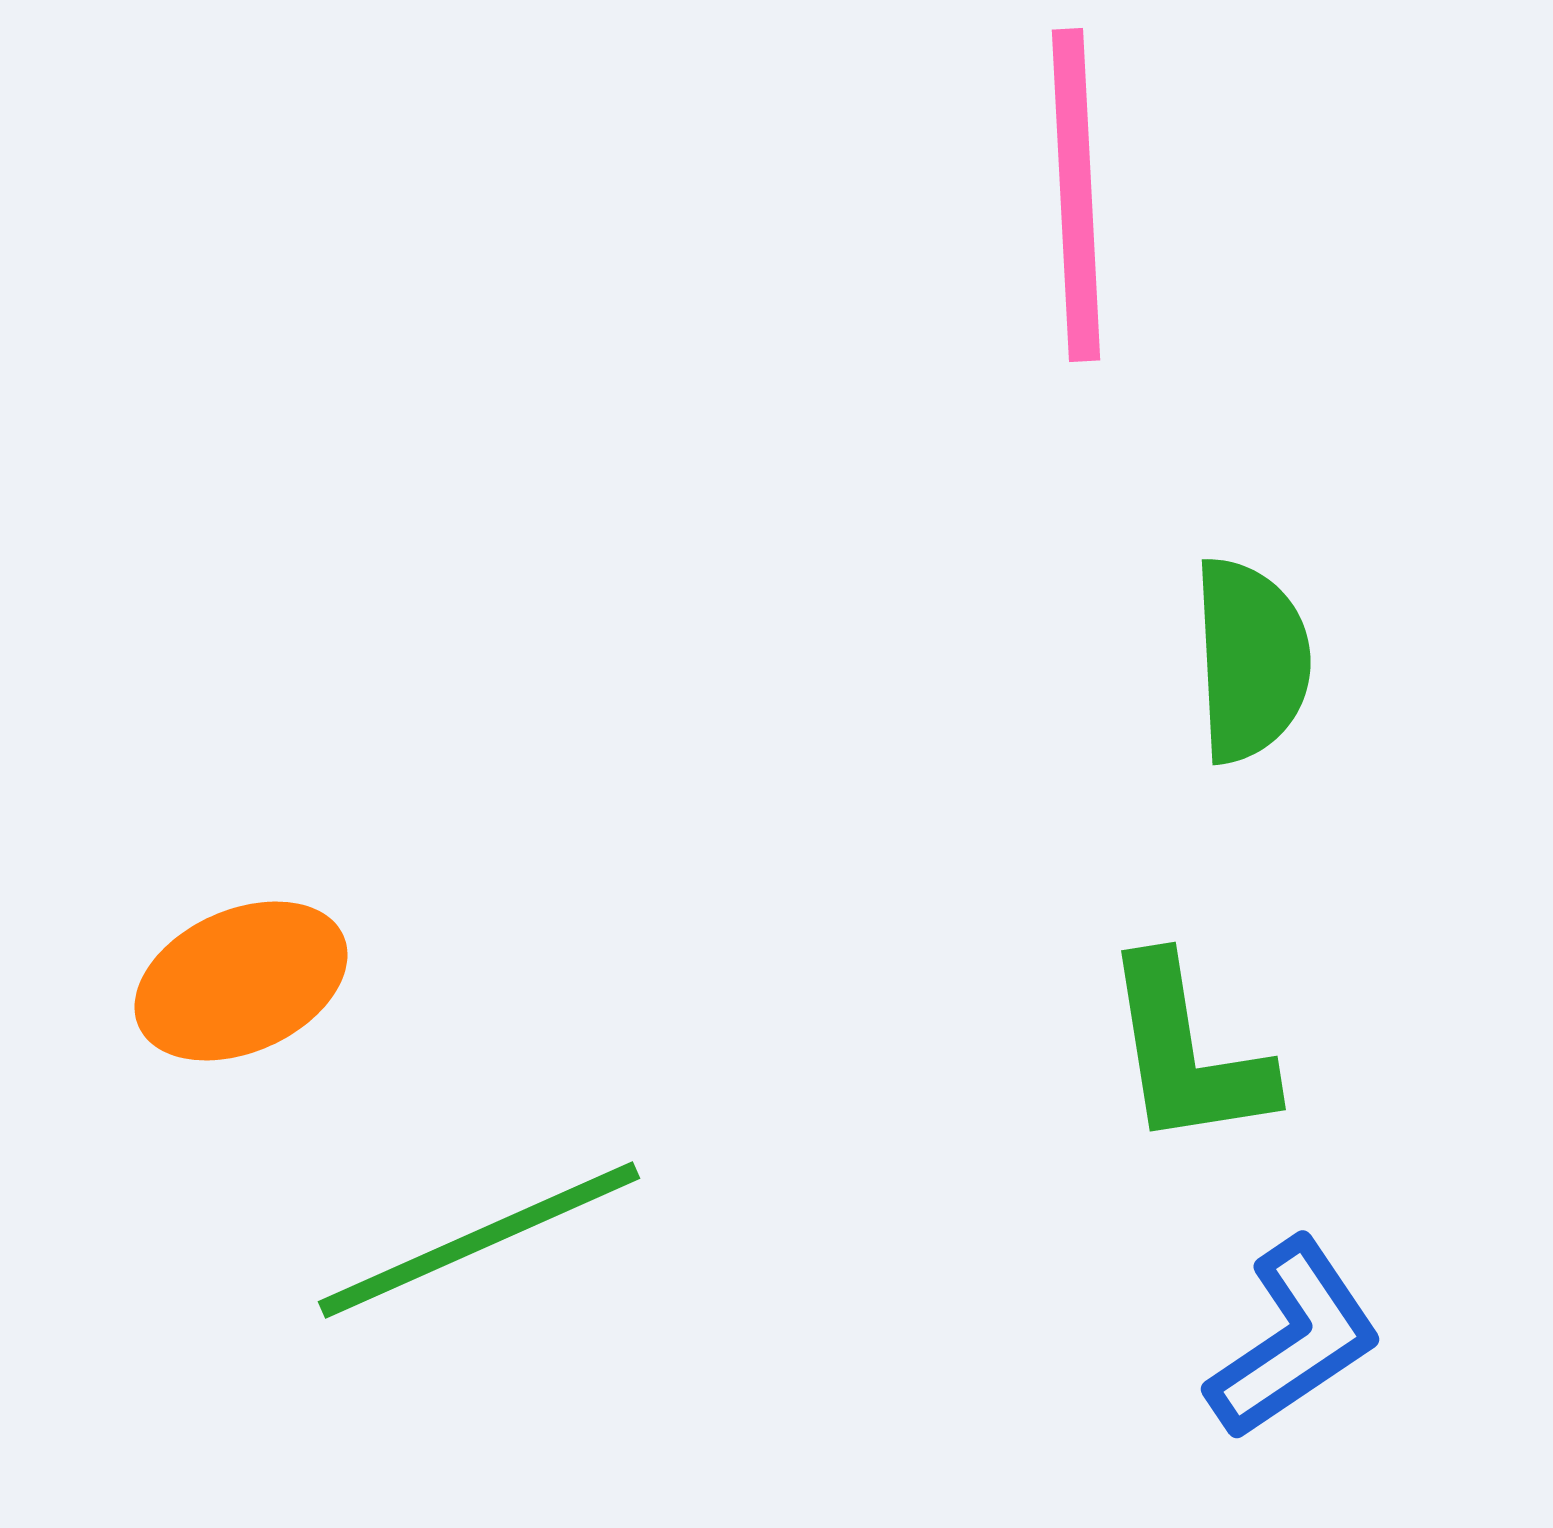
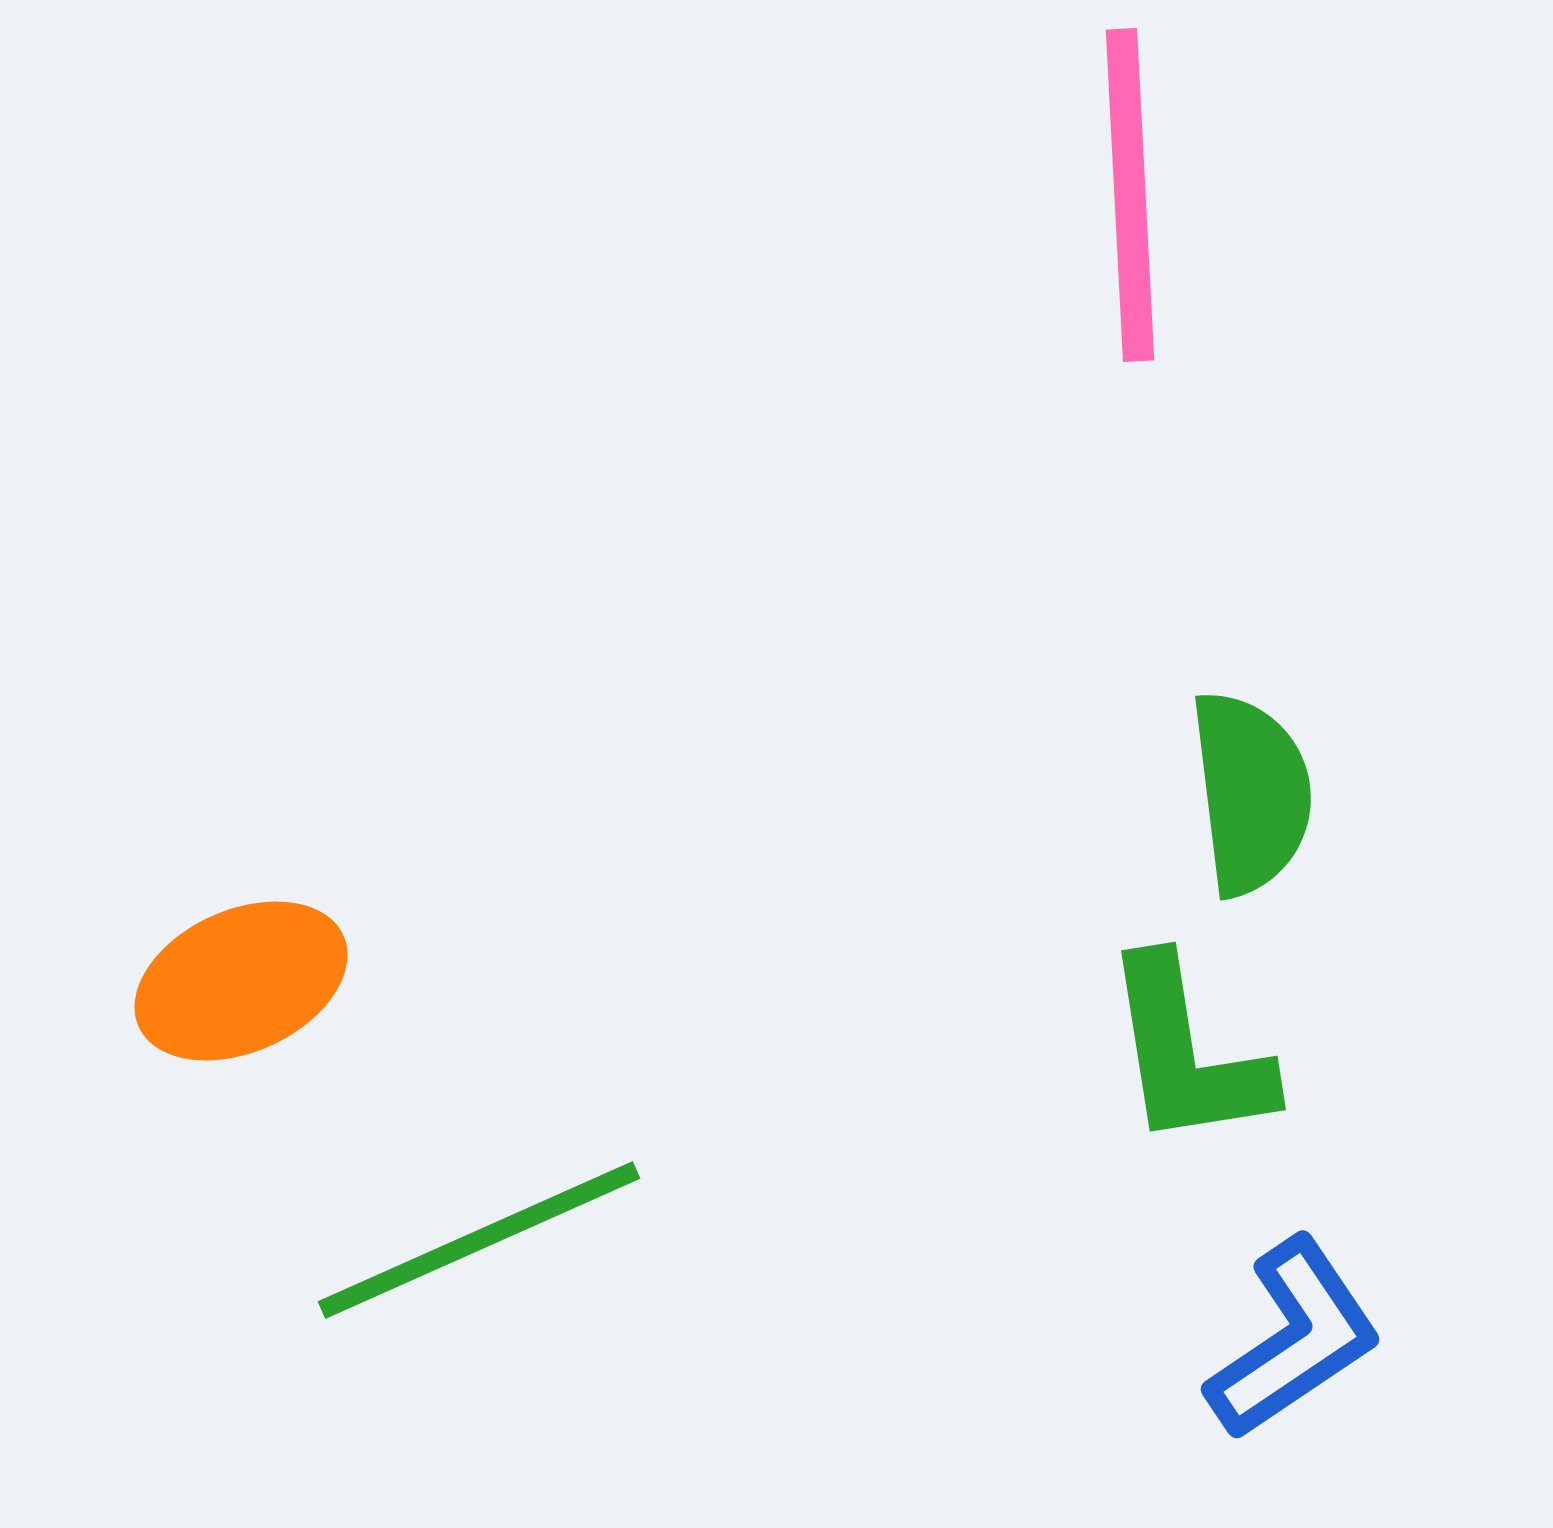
pink line: moved 54 px right
green semicircle: moved 133 px down; rotated 4 degrees counterclockwise
